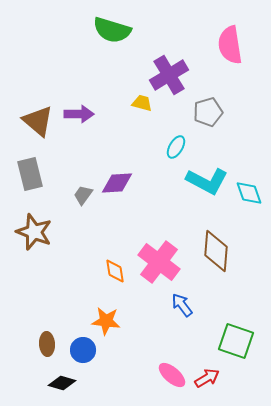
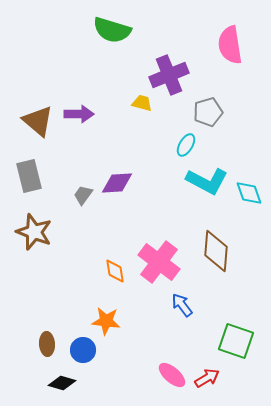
purple cross: rotated 9 degrees clockwise
cyan ellipse: moved 10 px right, 2 px up
gray rectangle: moved 1 px left, 2 px down
